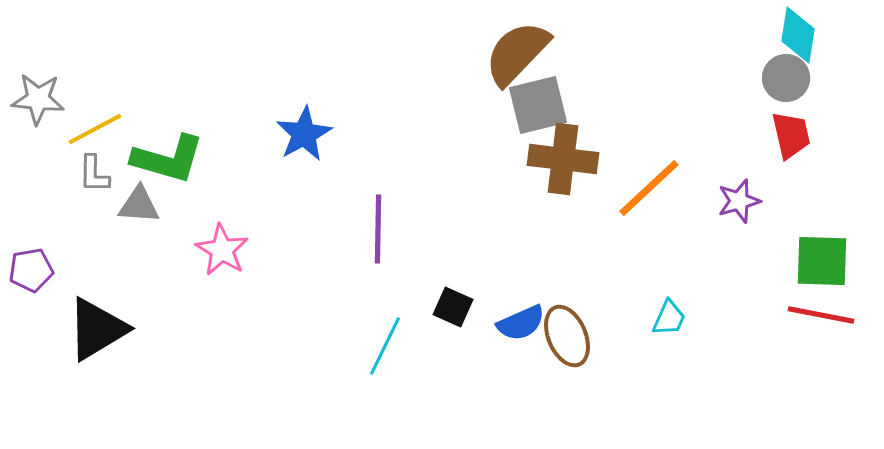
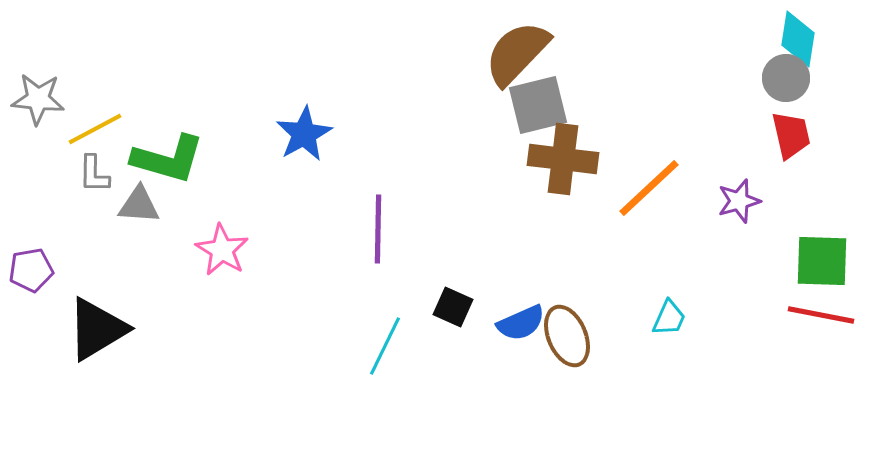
cyan diamond: moved 4 px down
